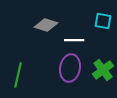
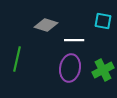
green cross: rotated 10 degrees clockwise
green line: moved 1 px left, 16 px up
